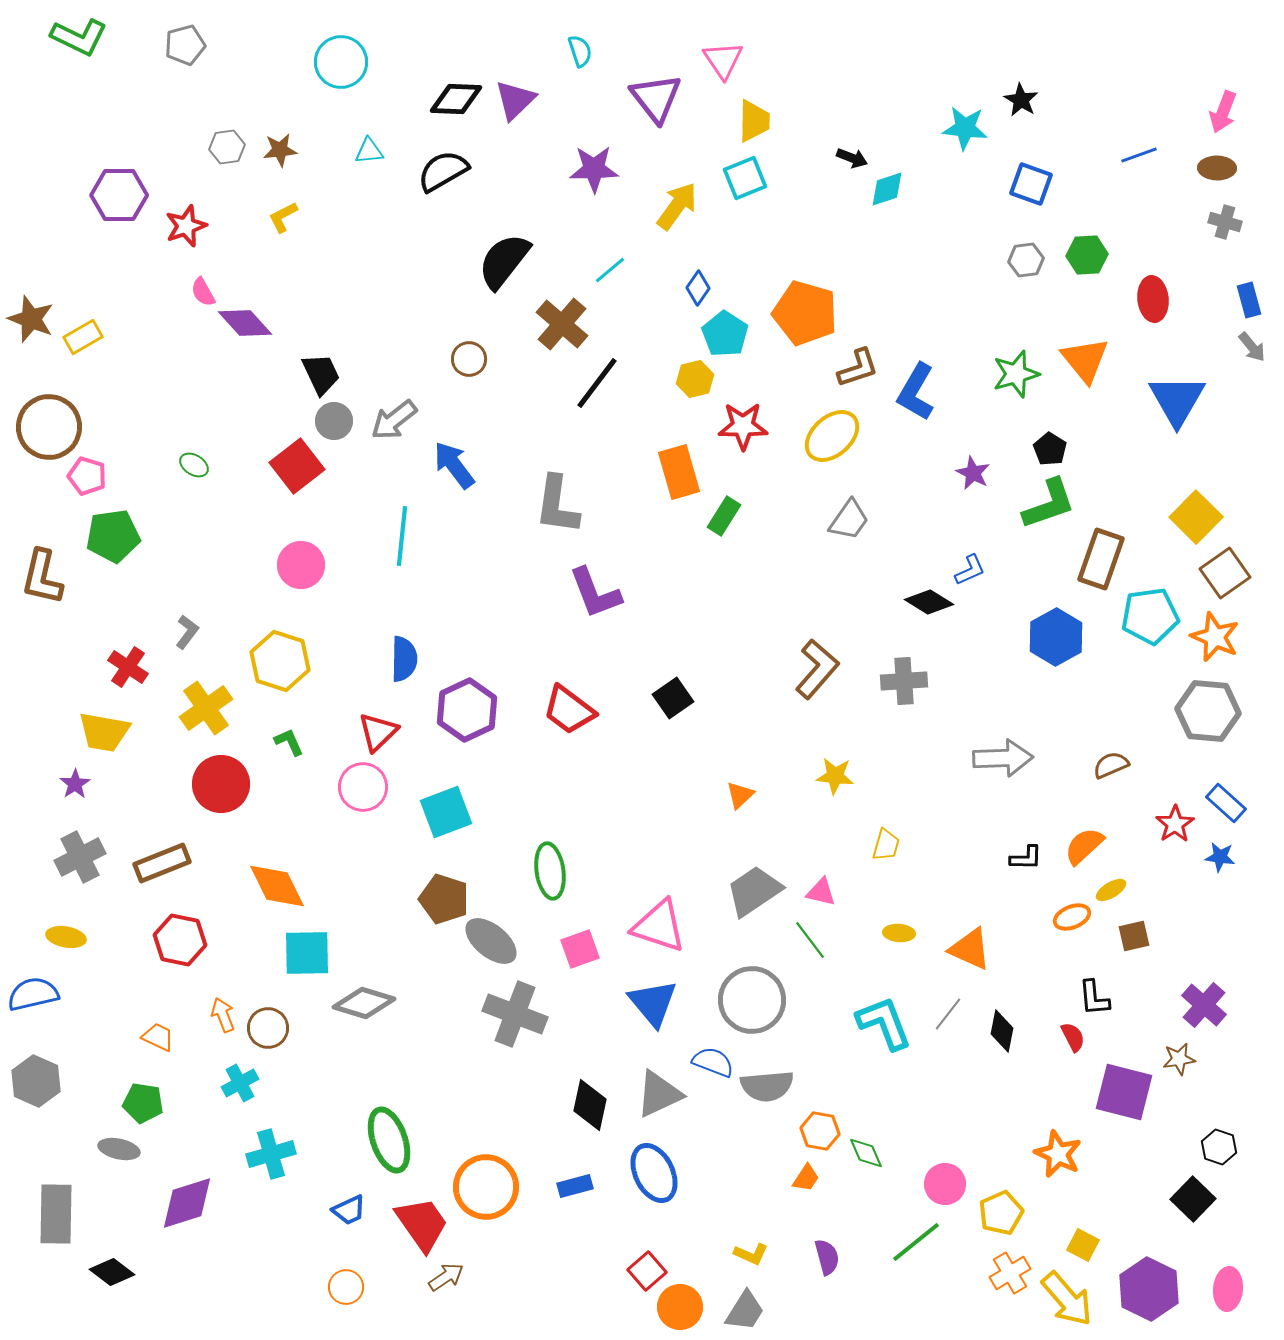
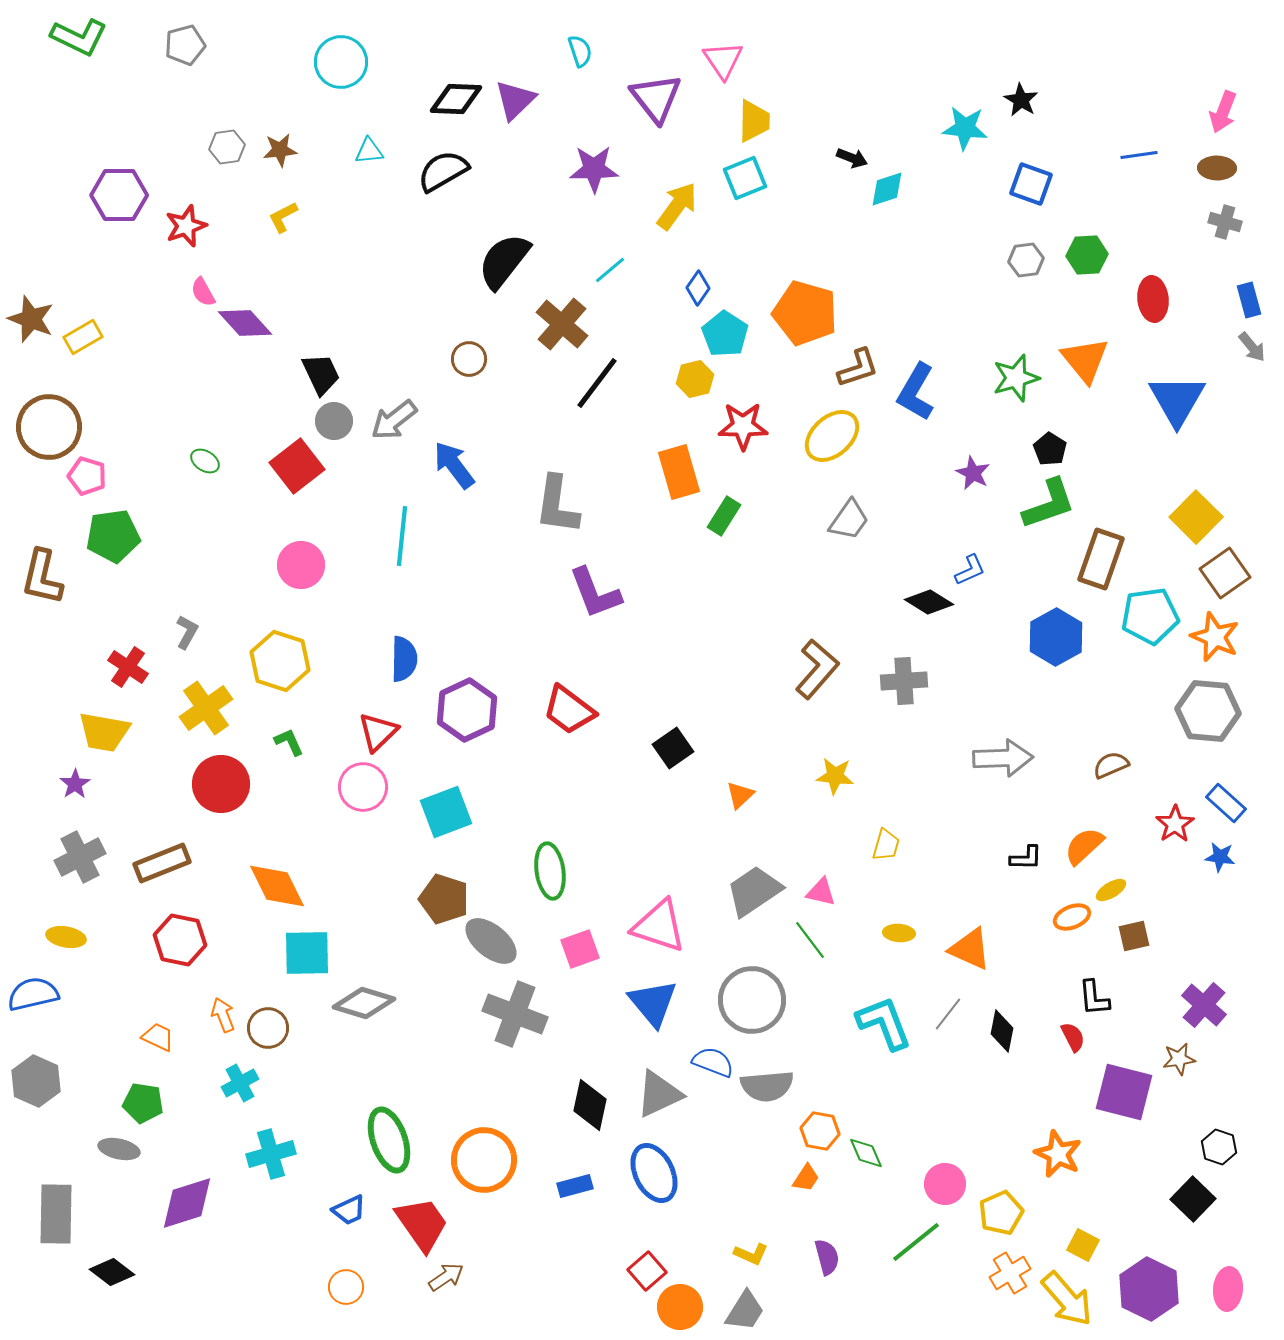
blue line at (1139, 155): rotated 12 degrees clockwise
green star at (1016, 374): moved 4 px down
green ellipse at (194, 465): moved 11 px right, 4 px up
gray L-shape at (187, 632): rotated 8 degrees counterclockwise
black square at (673, 698): moved 50 px down
orange circle at (486, 1187): moved 2 px left, 27 px up
